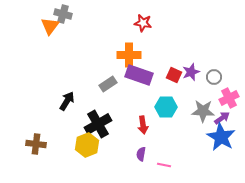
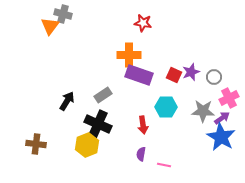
gray rectangle: moved 5 px left, 11 px down
black cross: rotated 36 degrees counterclockwise
